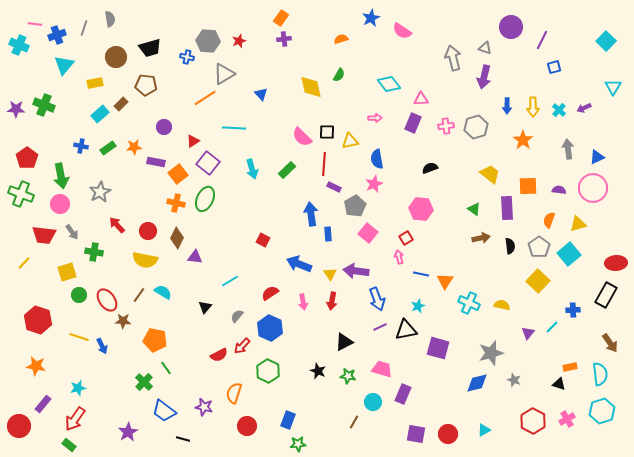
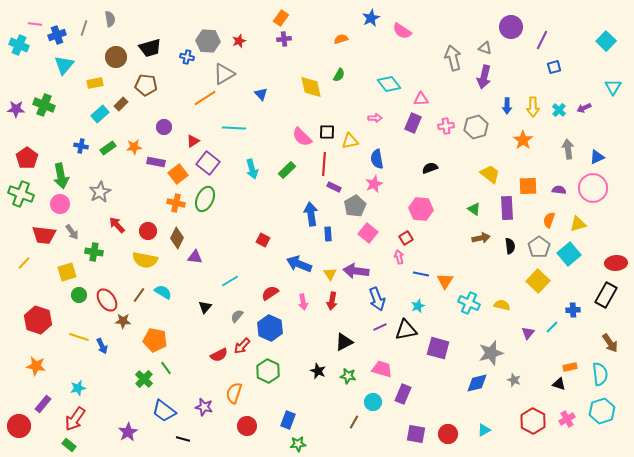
green cross at (144, 382): moved 3 px up
